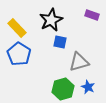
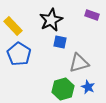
yellow rectangle: moved 4 px left, 2 px up
gray triangle: moved 1 px down
